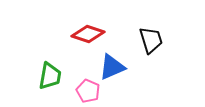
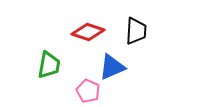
red diamond: moved 2 px up
black trapezoid: moved 15 px left, 9 px up; rotated 20 degrees clockwise
green trapezoid: moved 1 px left, 11 px up
